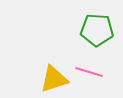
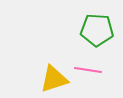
pink line: moved 1 px left, 2 px up; rotated 8 degrees counterclockwise
